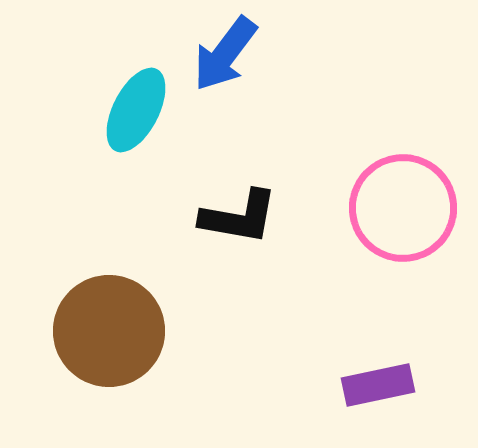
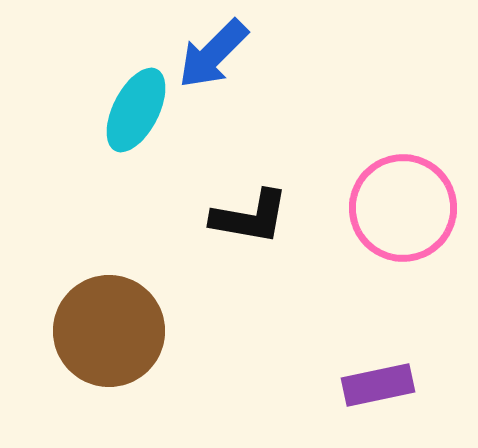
blue arrow: moved 12 px left; rotated 8 degrees clockwise
black L-shape: moved 11 px right
